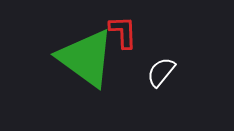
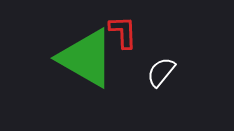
green triangle: rotated 6 degrees counterclockwise
